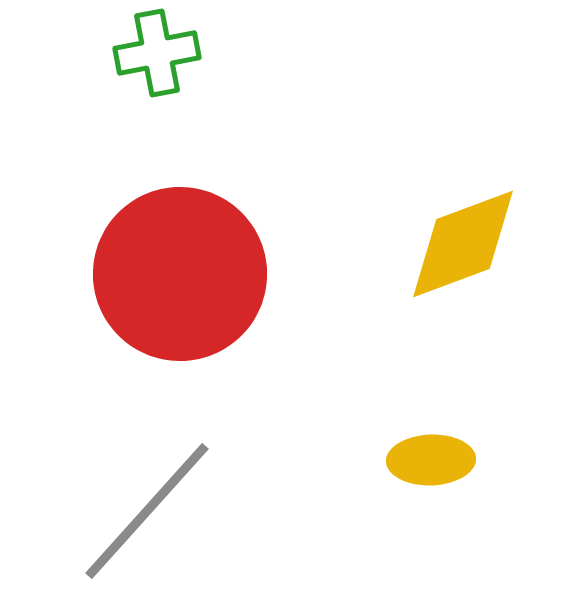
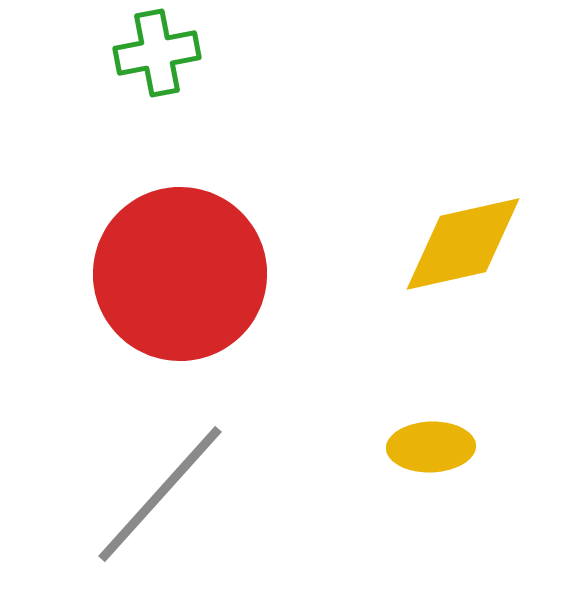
yellow diamond: rotated 8 degrees clockwise
yellow ellipse: moved 13 px up
gray line: moved 13 px right, 17 px up
